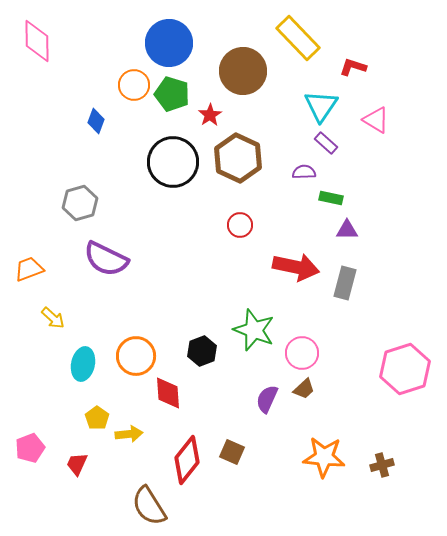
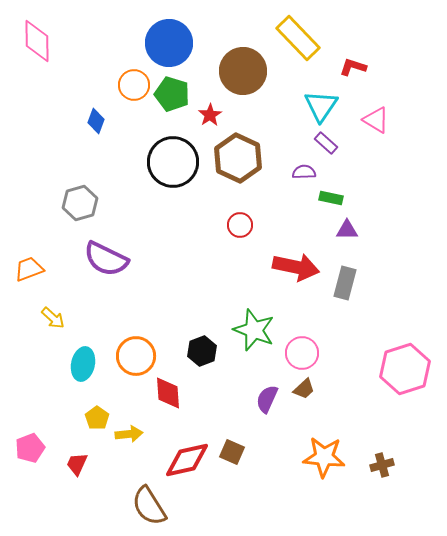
red diamond at (187, 460): rotated 39 degrees clockwise
